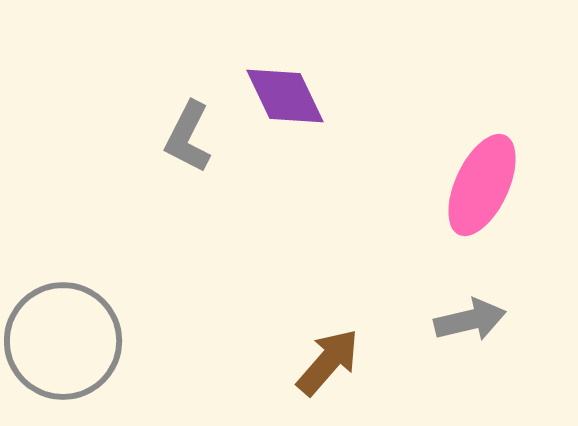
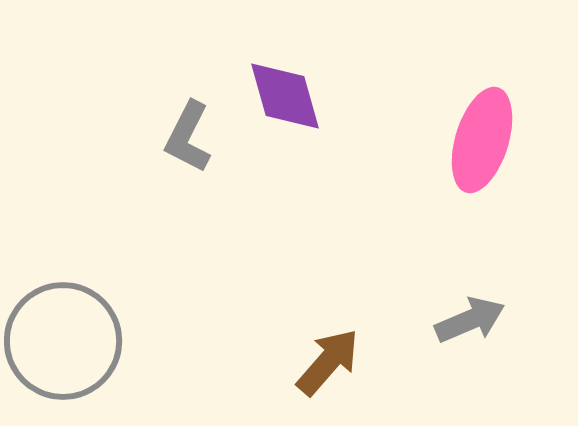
purple diamond: rotated 10 degrees clockwise
pink ellipse: moved 45 px up; rotated 8 degrees counterclockwise
gray arrow: rotated 10 degrees counterclockwise
